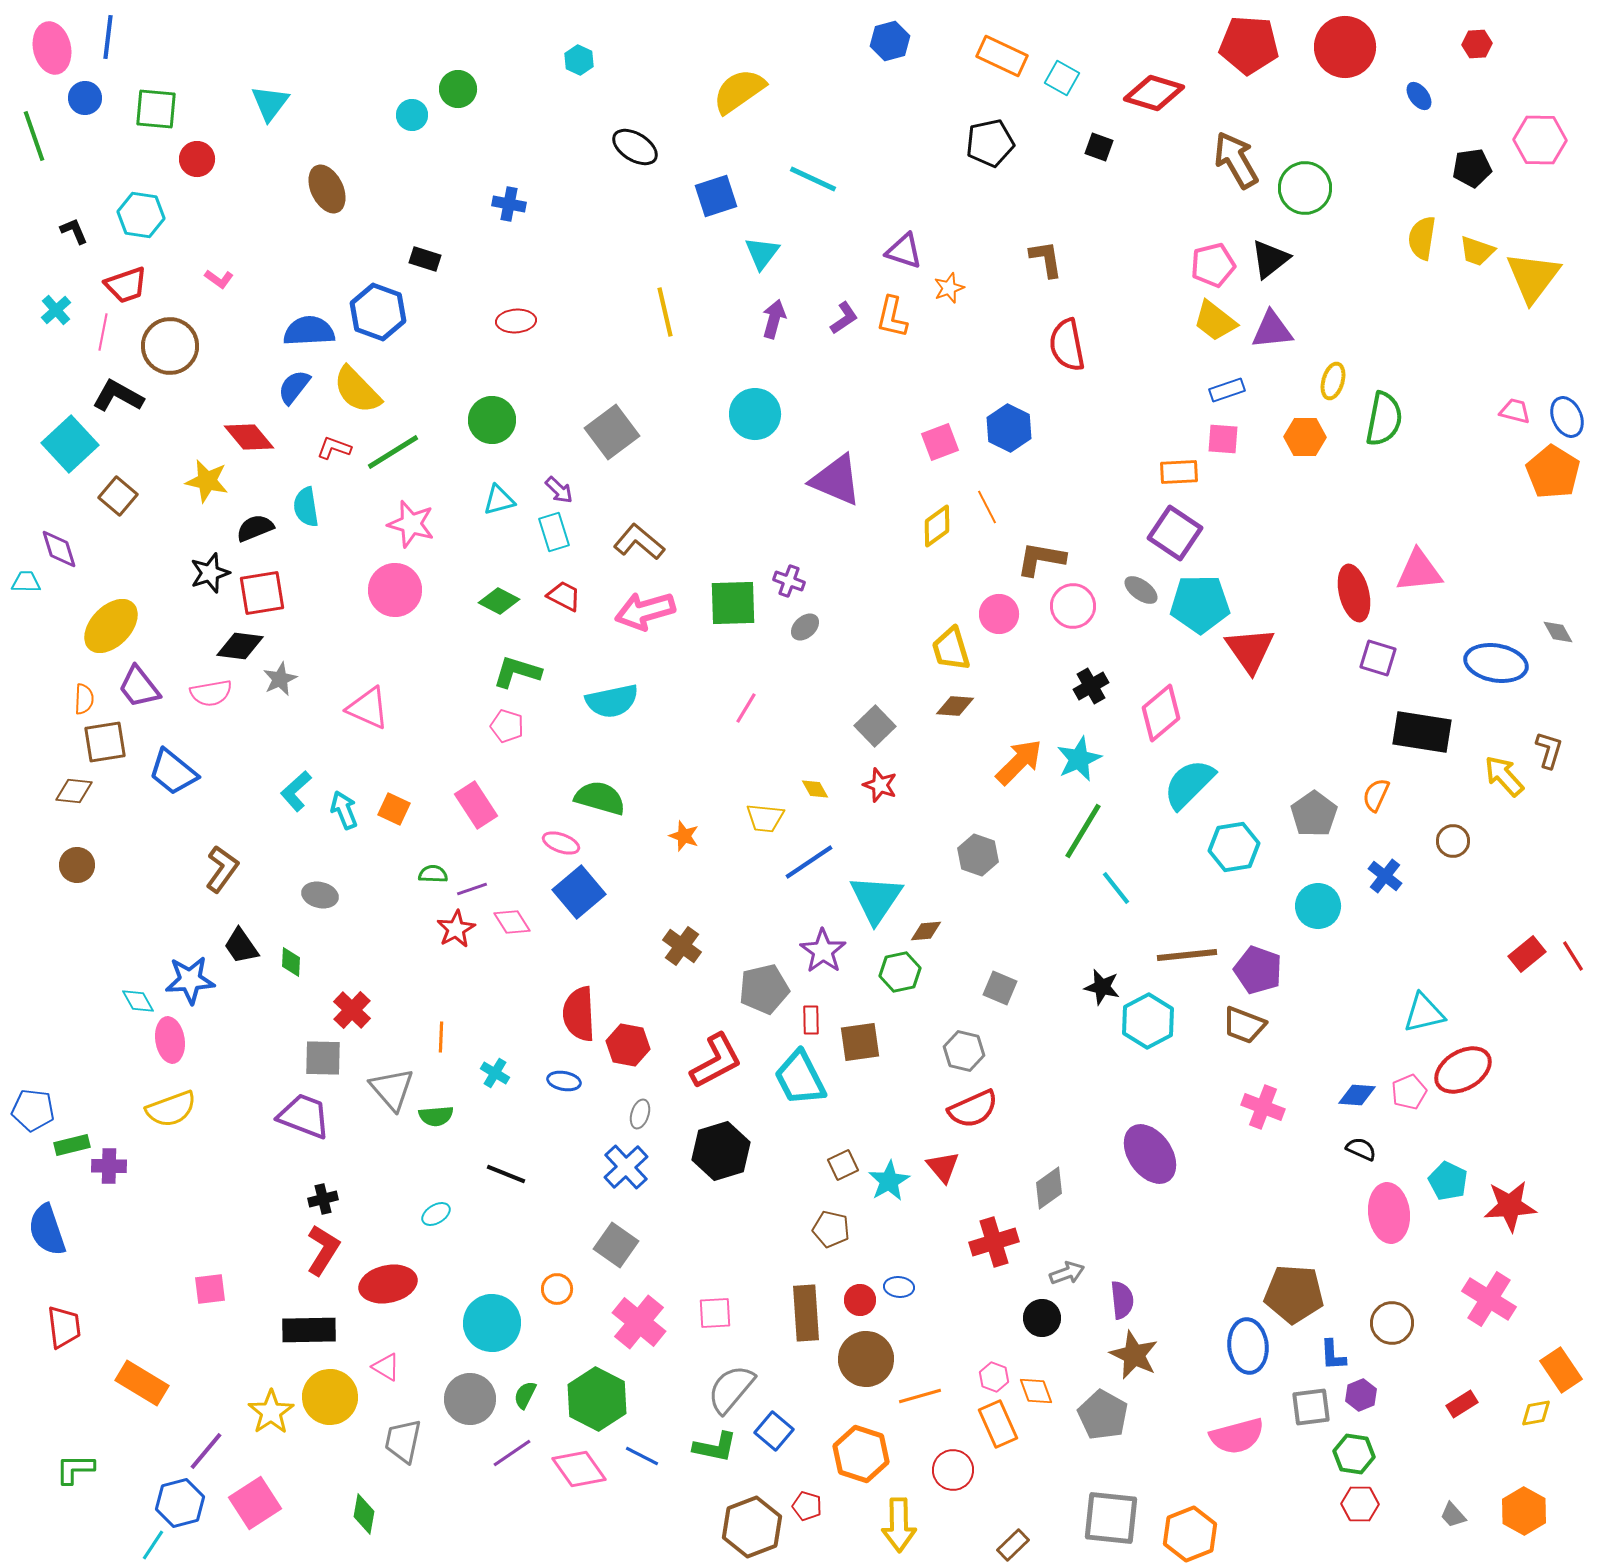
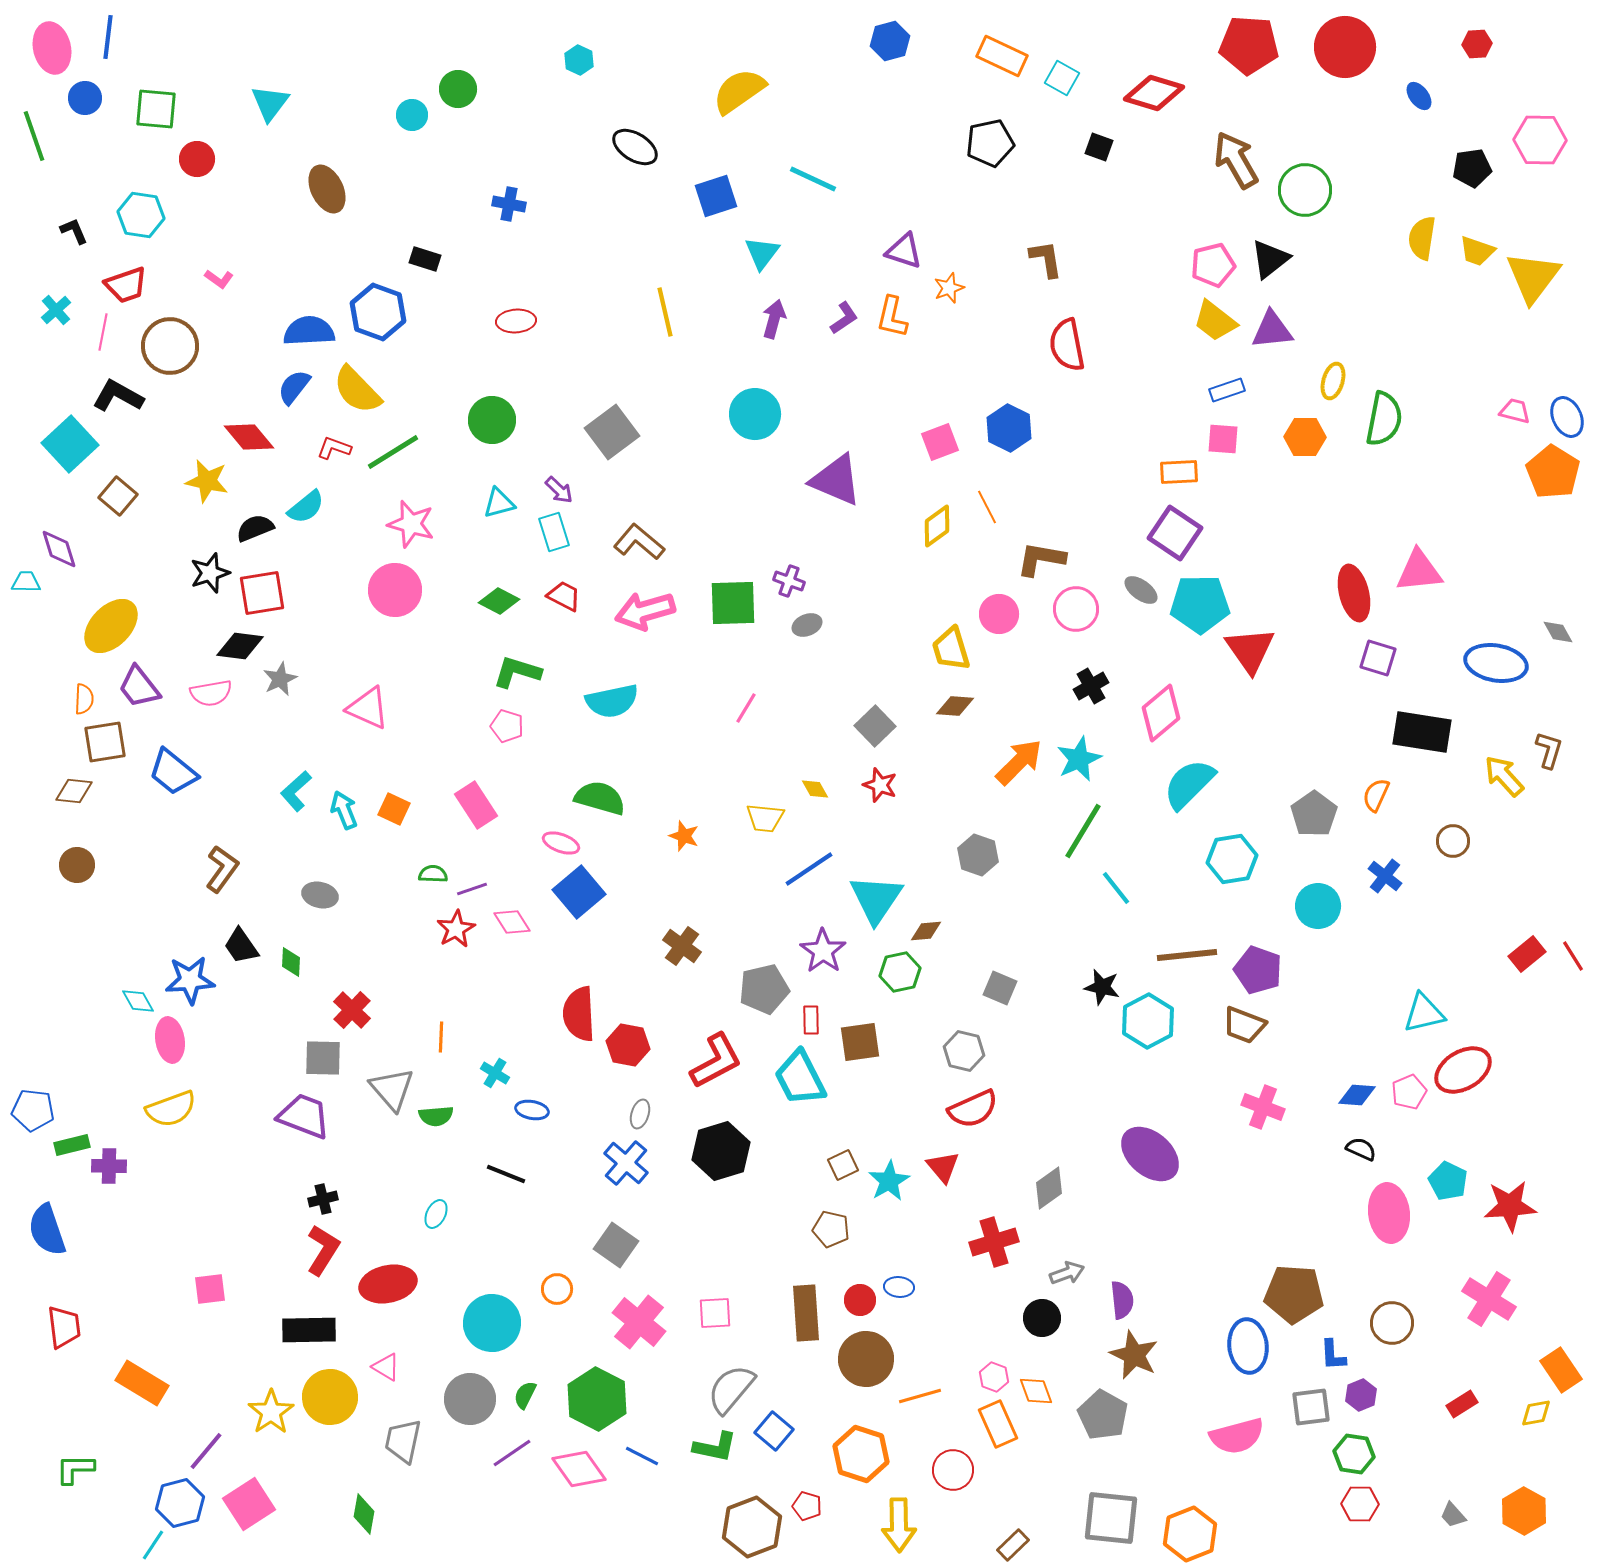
green circle at (1305, 188): moved 2 px down
cyan triangle at (499, 500): moved 3 px down
cyan semicircle at (306, 507): rotated 120 degrees counterclockwise
pink circle at (1073, 606): moved 3 px right, 3 px down
gray ellipse at (805, 627): moved 2 px right, 2 px up; rotated 20 degrees clockwise
cyan hexagon at (1234, 847): moved 2 px left, 12 px down
blue line at (809, 862): moved 7 px down
blue ellipse at (564, 1081): moved 32 px left, 29 px down
purple ellipse at (1150, 1154): rotated 14 degrees counterclockwise
blue cross at (626, 1167): moved 4 px up; rotated 6 degrees counterclockwise
cyan ellipse at (436, 1214): rotated 32 degrees counterclockwise
pink square at (255, 1503): moved 6 px left, 1 px down
